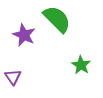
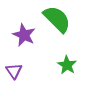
green star: moved 14 px left
purple triangle: moved 1 px right, 6 px up
